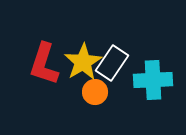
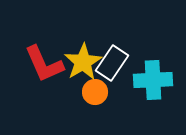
red L-shape: rotated 42 degrees counterclockwise
